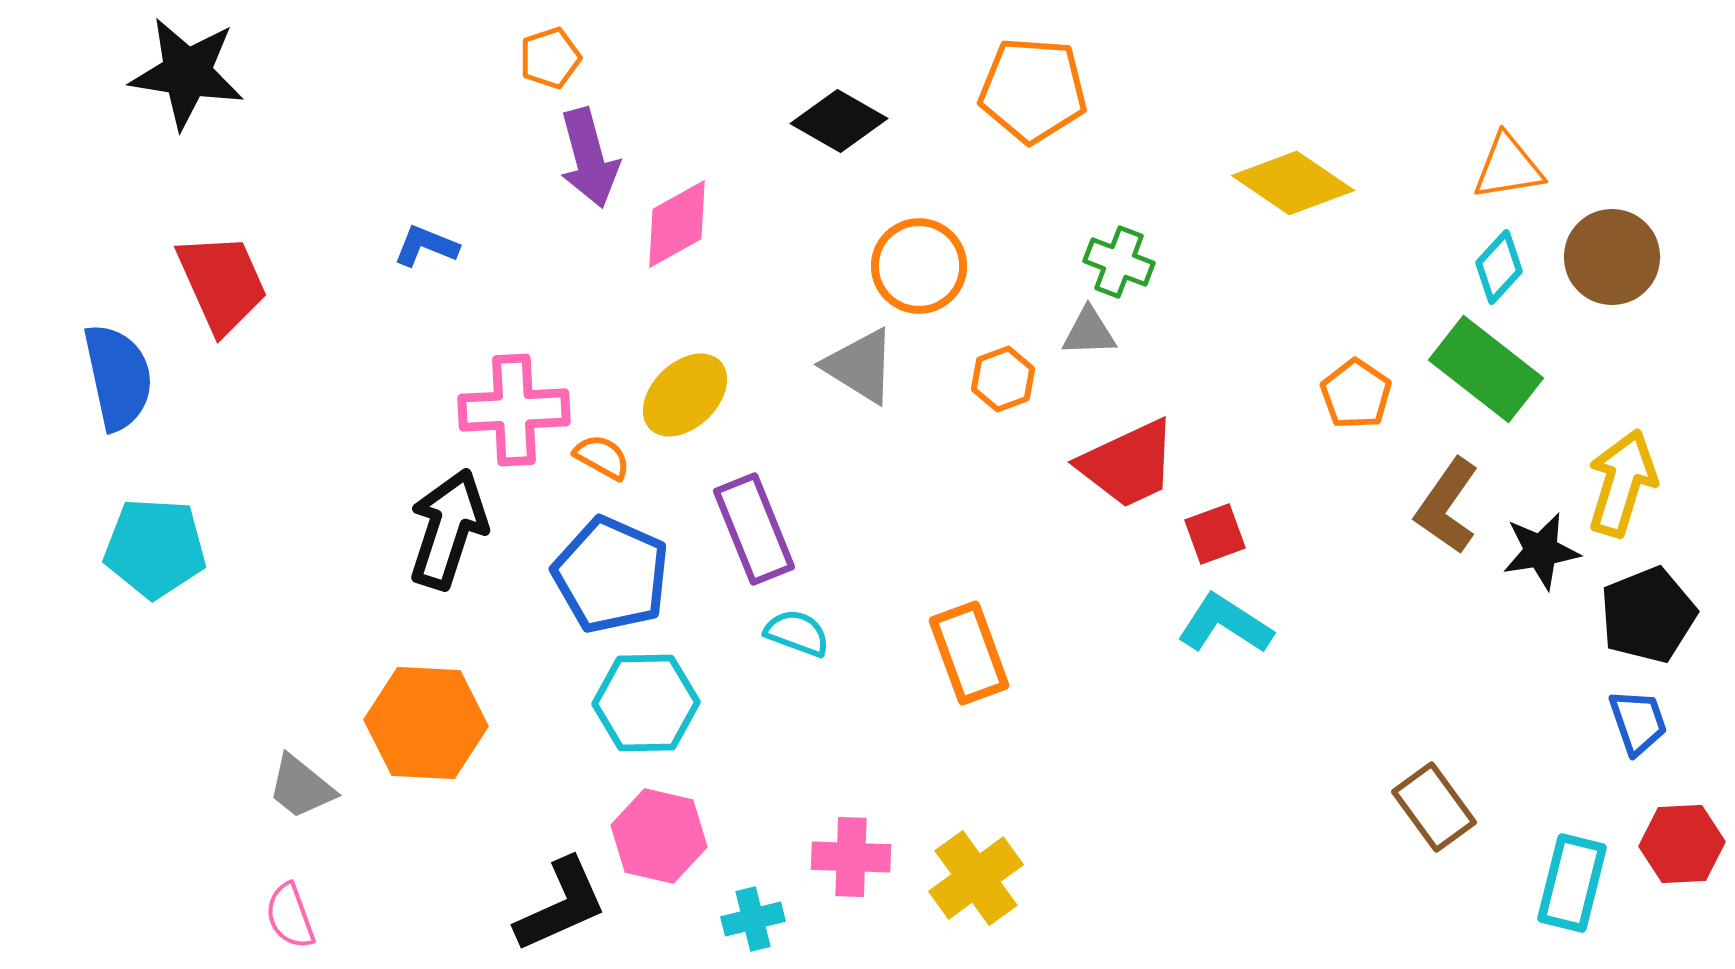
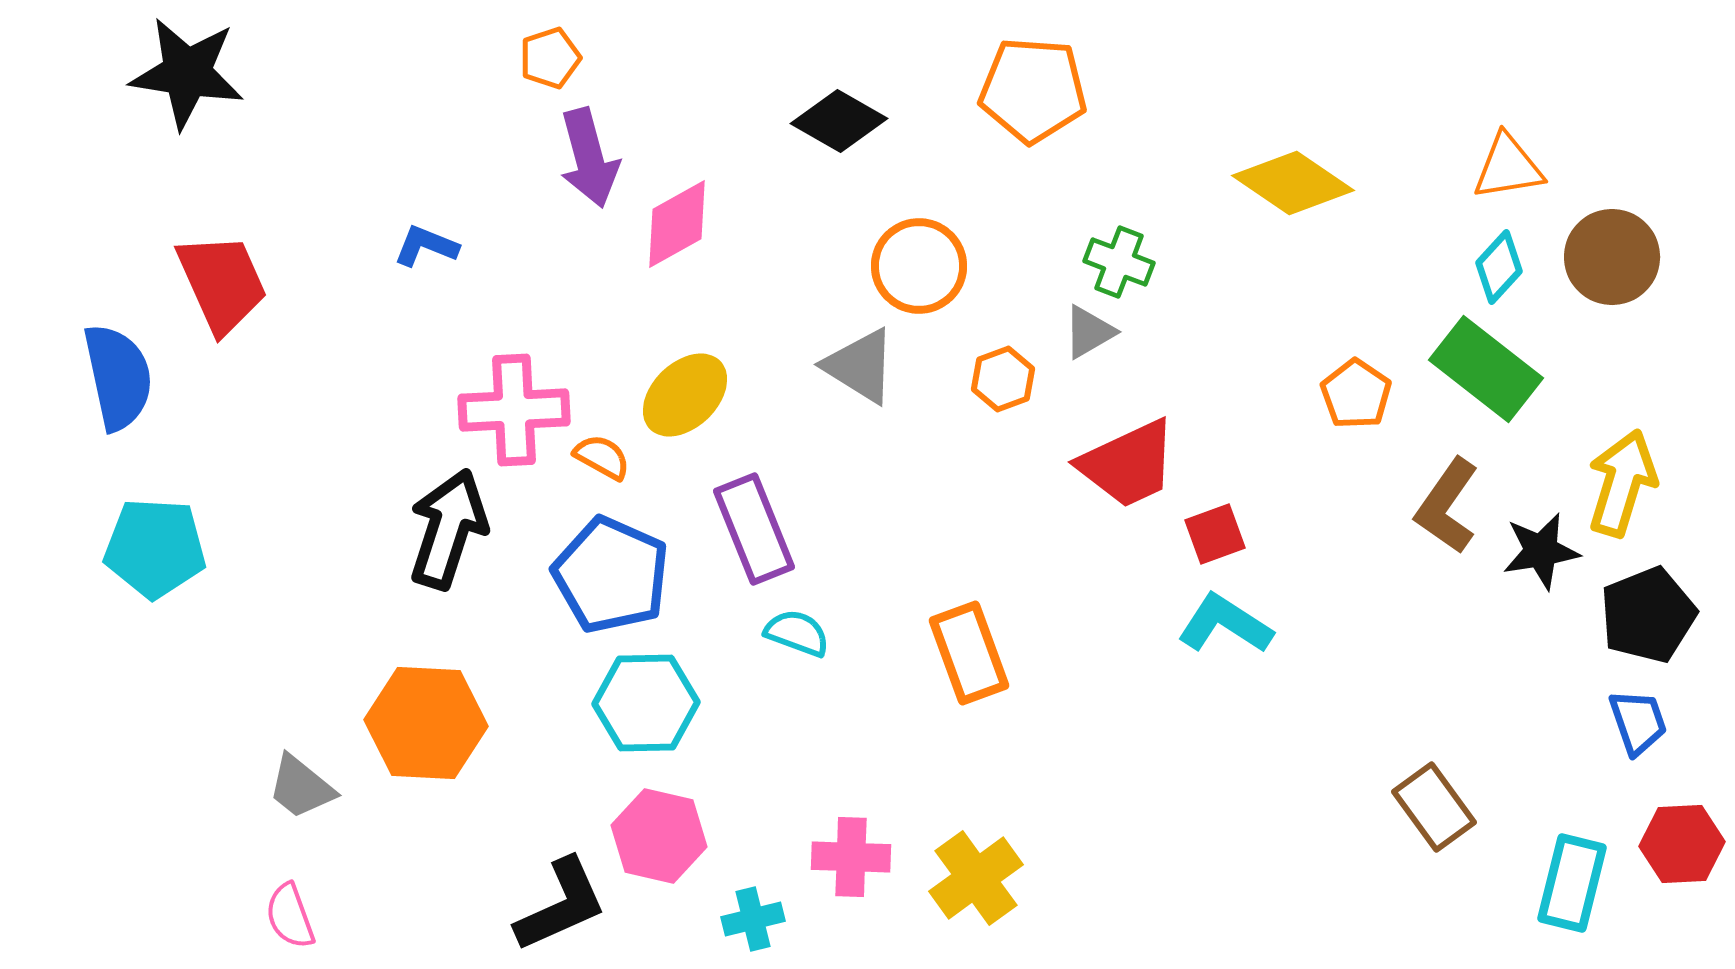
gray triangle at (1089, 332): rotated 28 degrees counterclockwise
